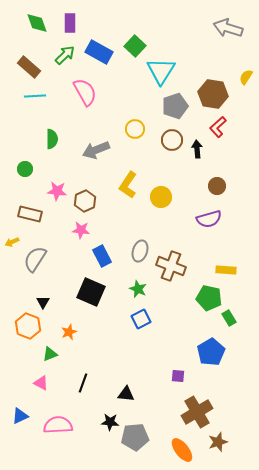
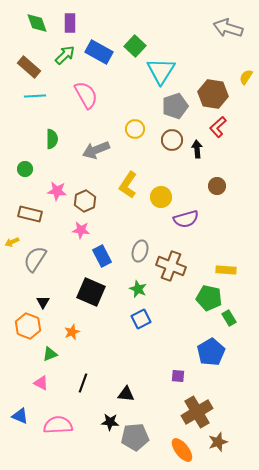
pink semicircle at (85, 92): moved 1 px right, 3 px down
purple semicircle at (209, 219): moved 23 px left
orange star at (69, 332): moved 3 px right
blue triangle at (20, 416): rotated 48 degrees clockwise
